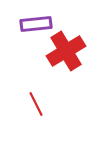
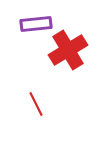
red cross: moved 2 px right, 1 px up
